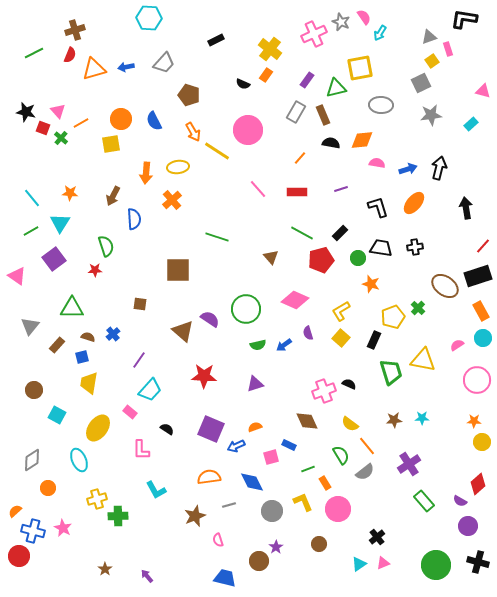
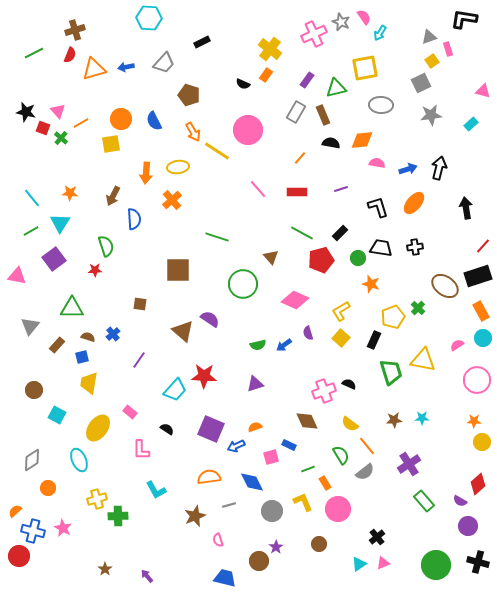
black rectangle at (216, 40): moved 14 px left, 2 px down
yellow square at (360, 68): moved 5 px right
pink triangle at (17, 276): rotated 24 degrees counterclockwise
green circle at (246, 309): moved 3 px left, 25 px up
cyan trapezoid at (150, 390): moved 25 px right
